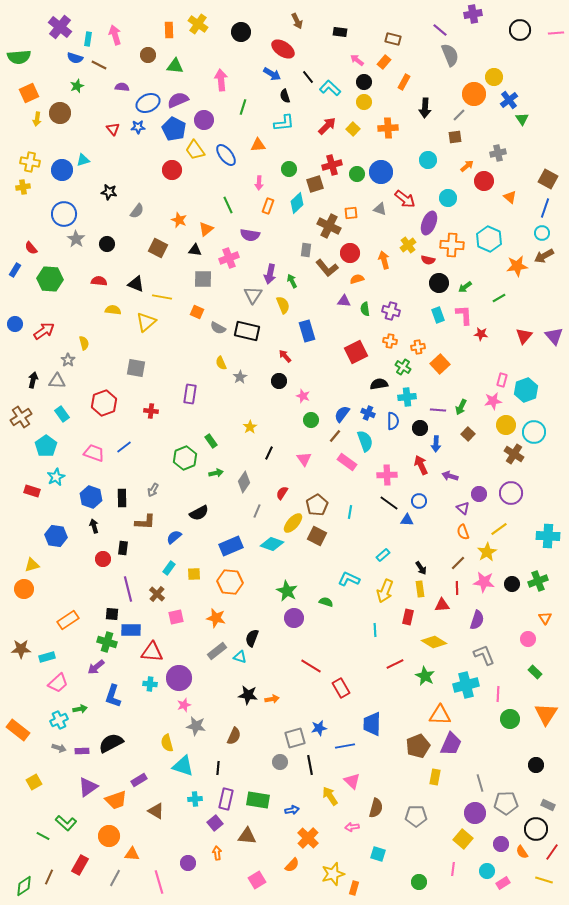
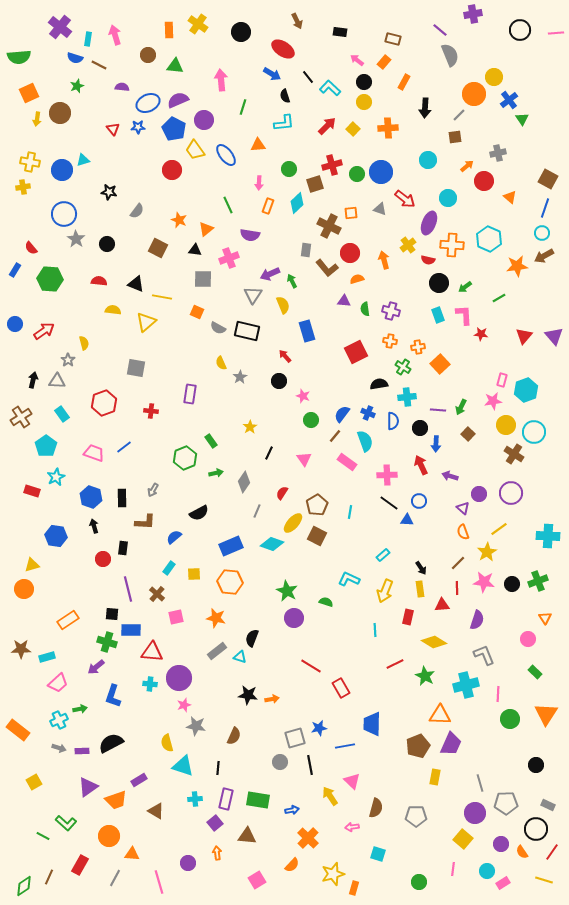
purple arrow at (270, 274): rotated 54 degrees clockwise
